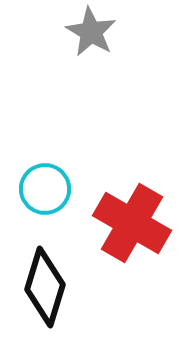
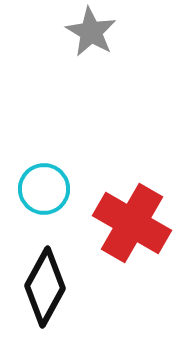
cyan circle: moved 1 px left
black diamond: rotated 12 degrees clockwise
